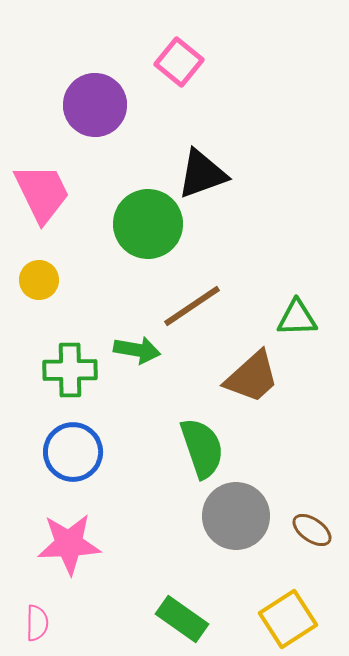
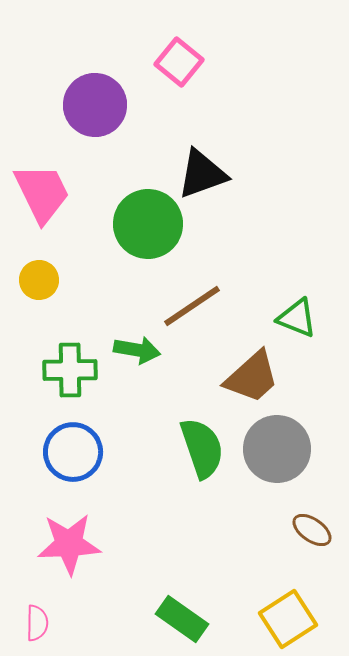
green triangle: rotated 24 degrees clockwise
gray circle: moved 41 px right, 67 px up
